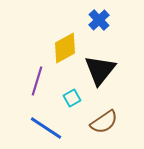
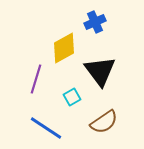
blue cross: moved 4 px left, 2 px down; rotated 20 degrees clockwise
yellow diamond: moved 1 px left
black triangle: moved 1 px down; rotated 16 degrees counterclockwise
purple line: moved 1 px left, 2 px up
cyan square: moved 1 px up
